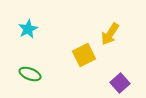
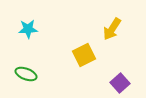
cyan star: rotated 24 degrees clockwise
yellow arrow: moved 2 px right, 5 px up
green ellipse: moved 4 px left
